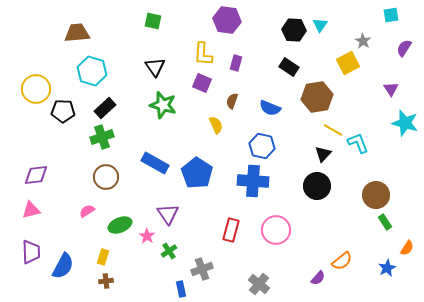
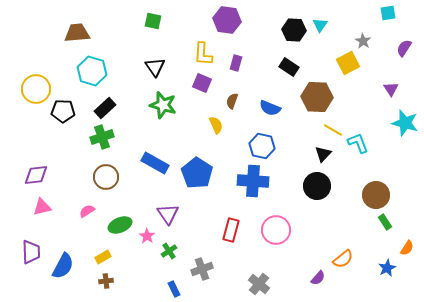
cyan square at (391, 15): moved 3 px left, 2 px up
brown hexagon at (317, 97): rotated 12 degrees clockwise
pink triangle at (31, 210): moved 11 px right, 3 px up
yellow rectangle at (103, 257): rotated 42 degrees clockwise
orange semicircle at (342, 261): moved 1 px right, 2 px up
blue rectangle at (181, 289): moved 7 px left; rotated 14 degrees counterclockwise
